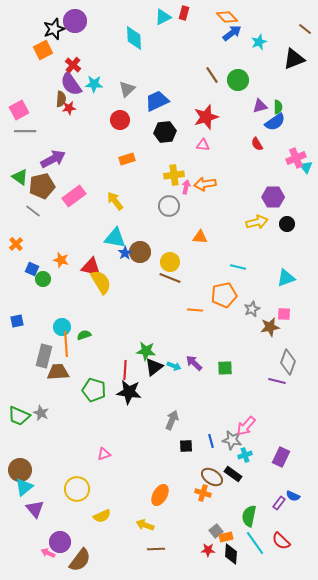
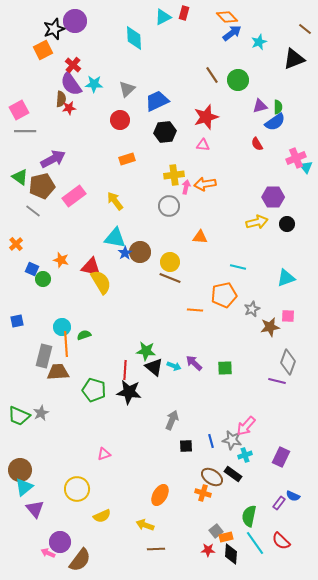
pink square at (284, 314): moved 4 px right, 2 px down
black triangle at (154, 367): rotated 42 degrees counterclockwise
gray star at (41, 413): rotated 21 degrees clockwise
